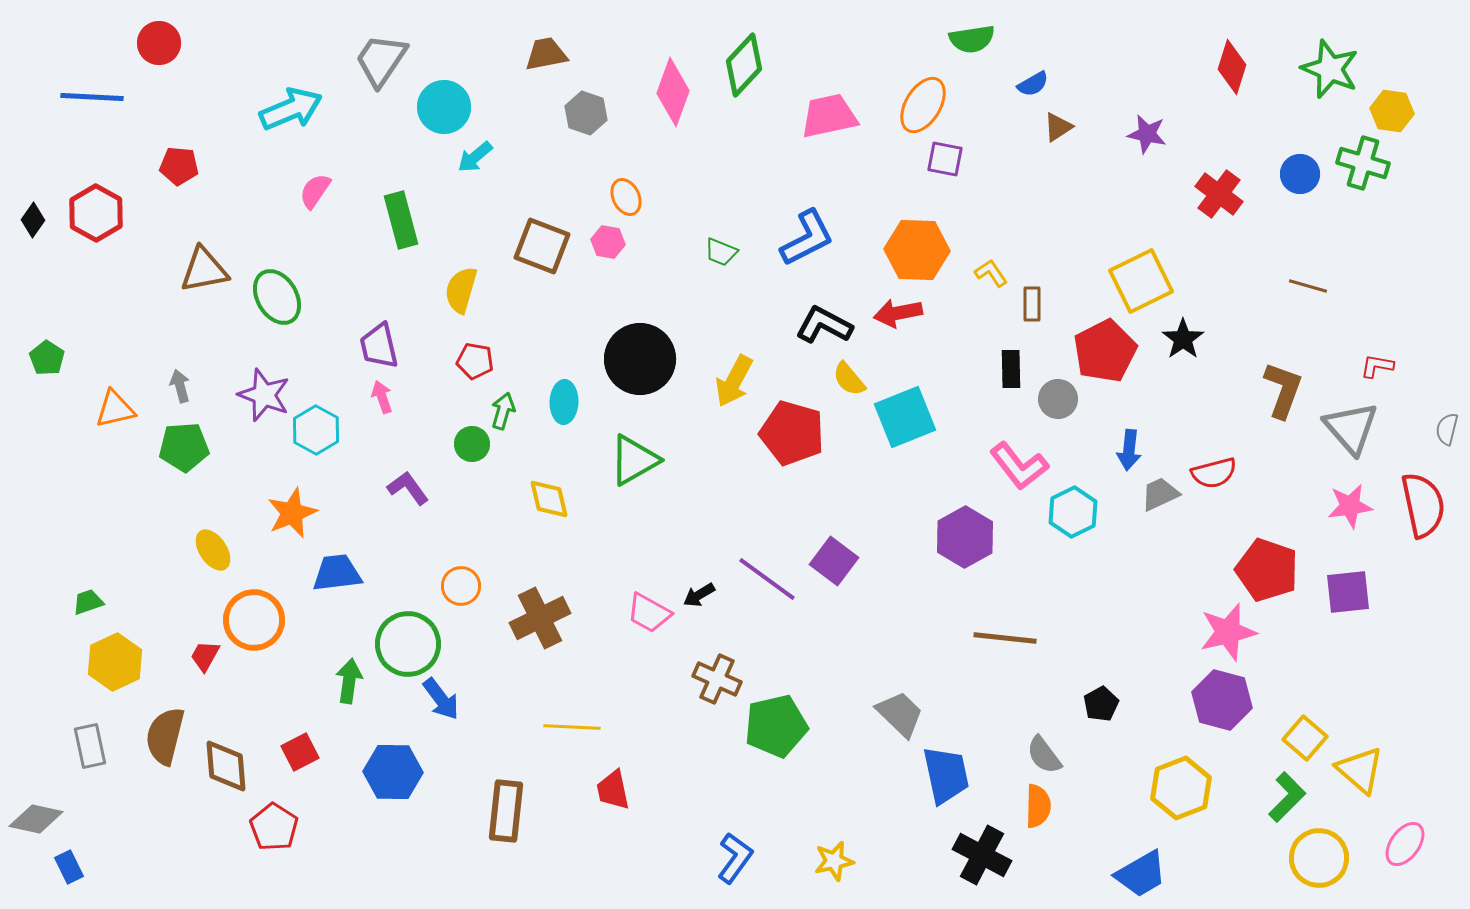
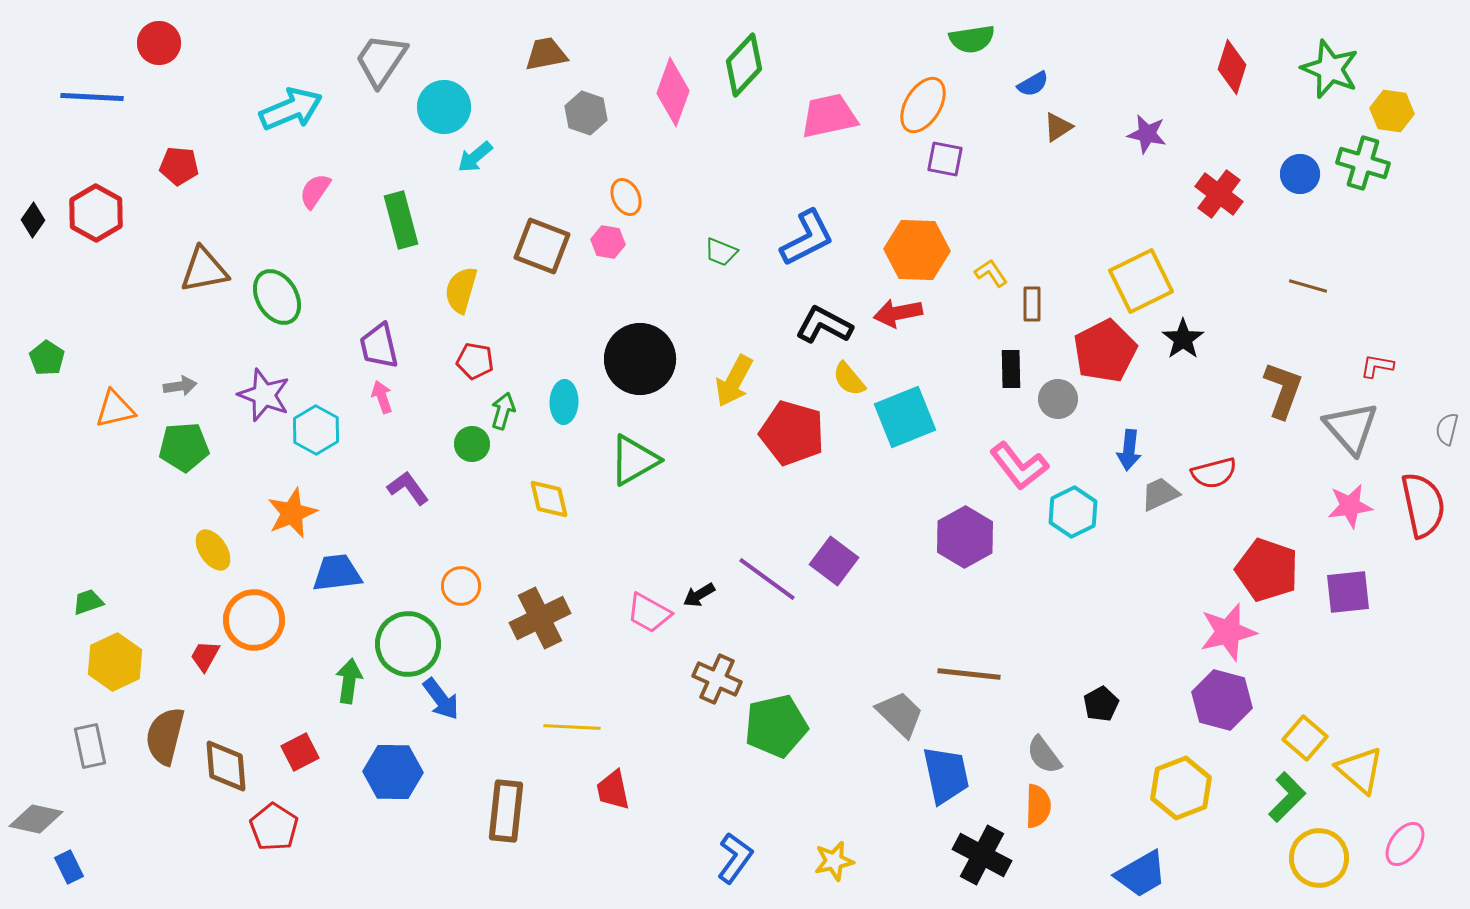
gray arrow at (180, 386): rotated 96 degrees clockwise
brown line at (1005, 638): moved 36 px left, 36 px down
